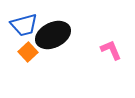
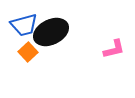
black ellipse: moved 2 px left, 3 px up
pink L-shape: moved 3 px right, 1 px up; rotated 100 degrees clockwise
